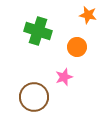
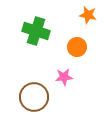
green cross: moved 2 px left
pink star: rotated 12 degrees clockwise
